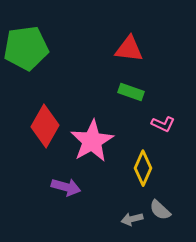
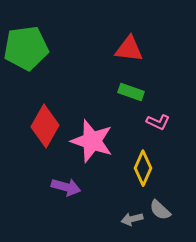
pink L-shape: moved 5 px left, 2 px up
pink star: rotated 24 degrees counterclockwise
